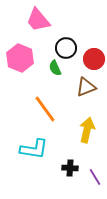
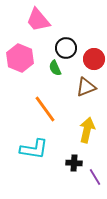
black cross: moved 4 px right, 5 px up
